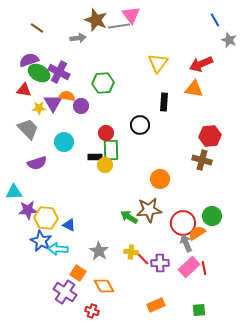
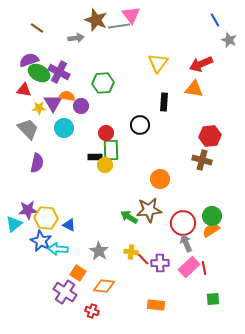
gray arrow at (78, 38): moved 2 px left
cyan circle at (64, 142): moved 14 px up
purple semicircle at (37, 163): rotated 60 degrees counterclockwise
cyan triangle at (14, 192): moved 32 px down; rotated 36 degrees counterclockwise
orange semicircle at (197, 233): moved 14 px right, 3 px up
orange diamond at (104, 286): rotated 55 degrees counterclockwise
orange rectangle at (156, 305): rotated 30 degrees clockwise
green square at (199, 310): moved 14 px right, 11 px up
